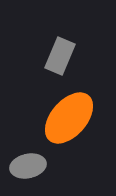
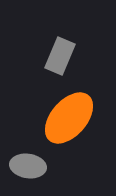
gray ellipse: rotated 20 degrees clockwise
